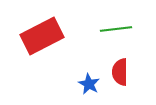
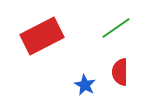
green line: moved 1 px up; rotated 28 degrees counterclockwise
blue star: moved 4 px left, 1 px down
